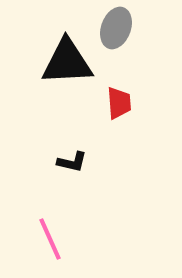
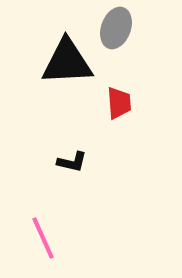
pink line: moved 7 px left, 1 px up
